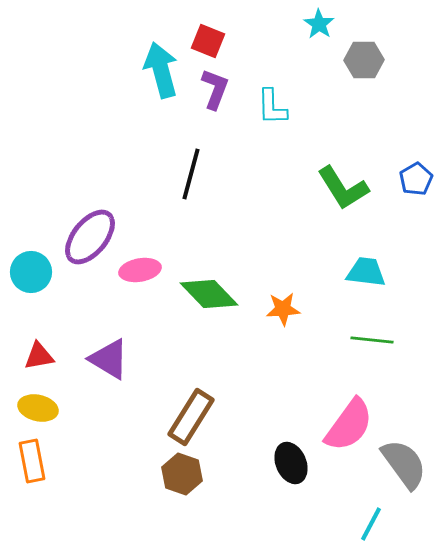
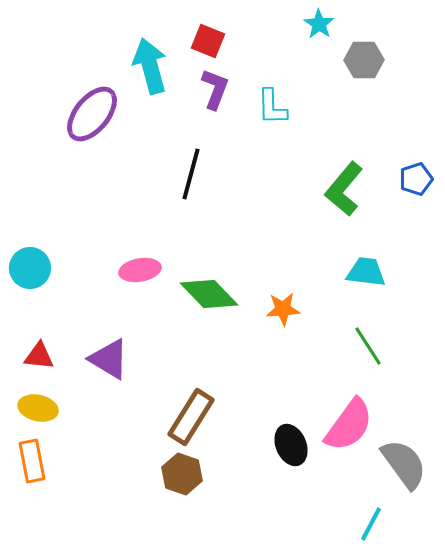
cyan arrow: moved 11 px left, 4 px up
blue pentagon: rotated 12 degrees clockwise
green L-shape: moved 1 px right, 1 px down; rotated 72 degrees clockwise
purple ellipse: moved 2 px right, 123 px up
cyan circle: moved 1 px left, 4 px up
green line: moved 4 px left, 6 px down; rotated 51 degrees clockwise
red triangle: rotated 16 degrees clockwise
black ellipse: moved 18 px up
